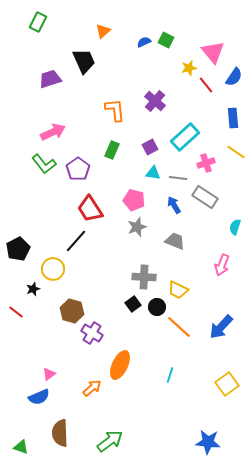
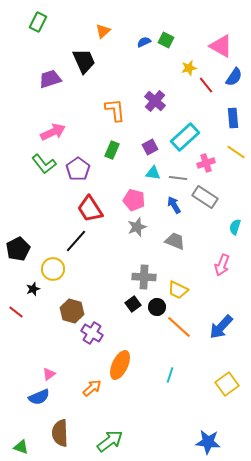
pink triangle at (213, 52): moved 8 px right, 6 px up; rotated 20 degrees counterclockwise
